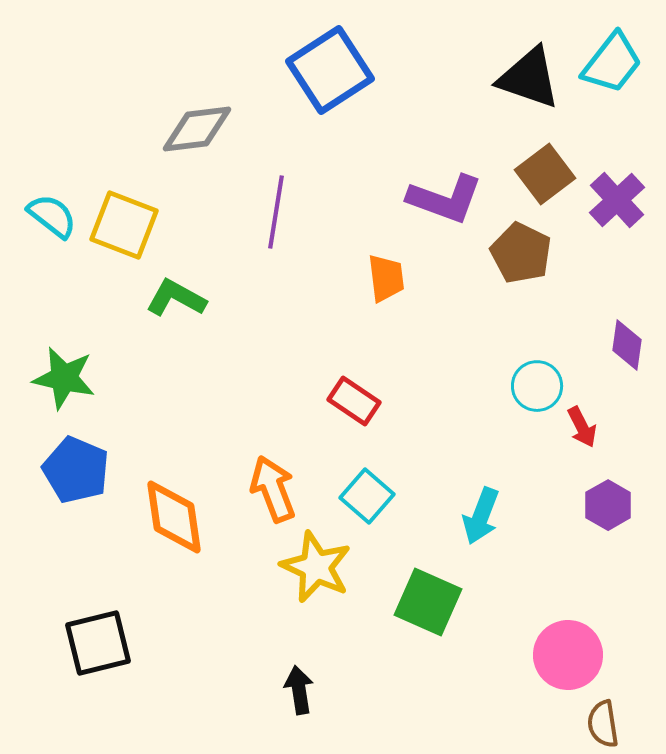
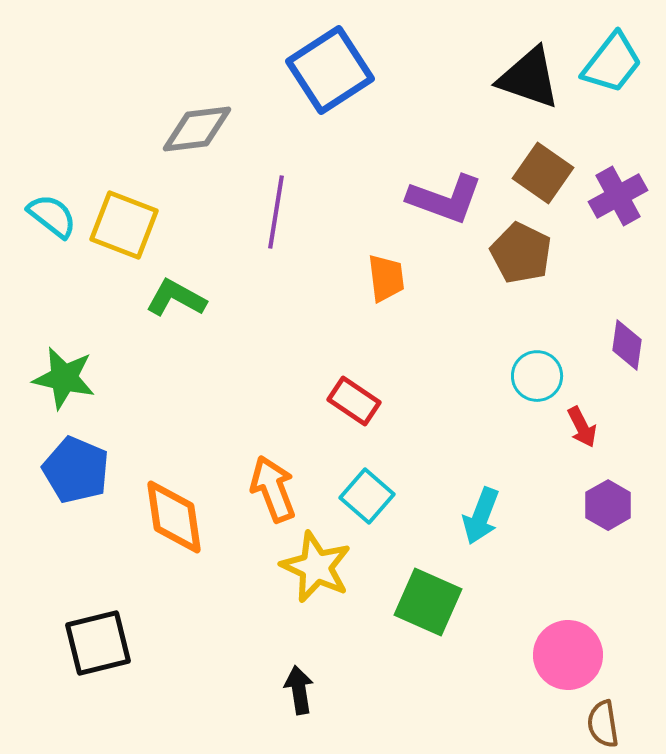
brown square: moved 2 px left, 1 px up; rotated 18 degrees counterclockwise
purple cross: moved 1 px right, 4 px up; rotated 14 degrees clockwise
cyan circle: moved 10 px up
